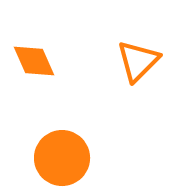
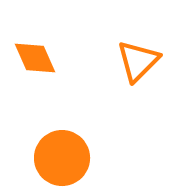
orange diamond: moved 1 px right, 3 px up
